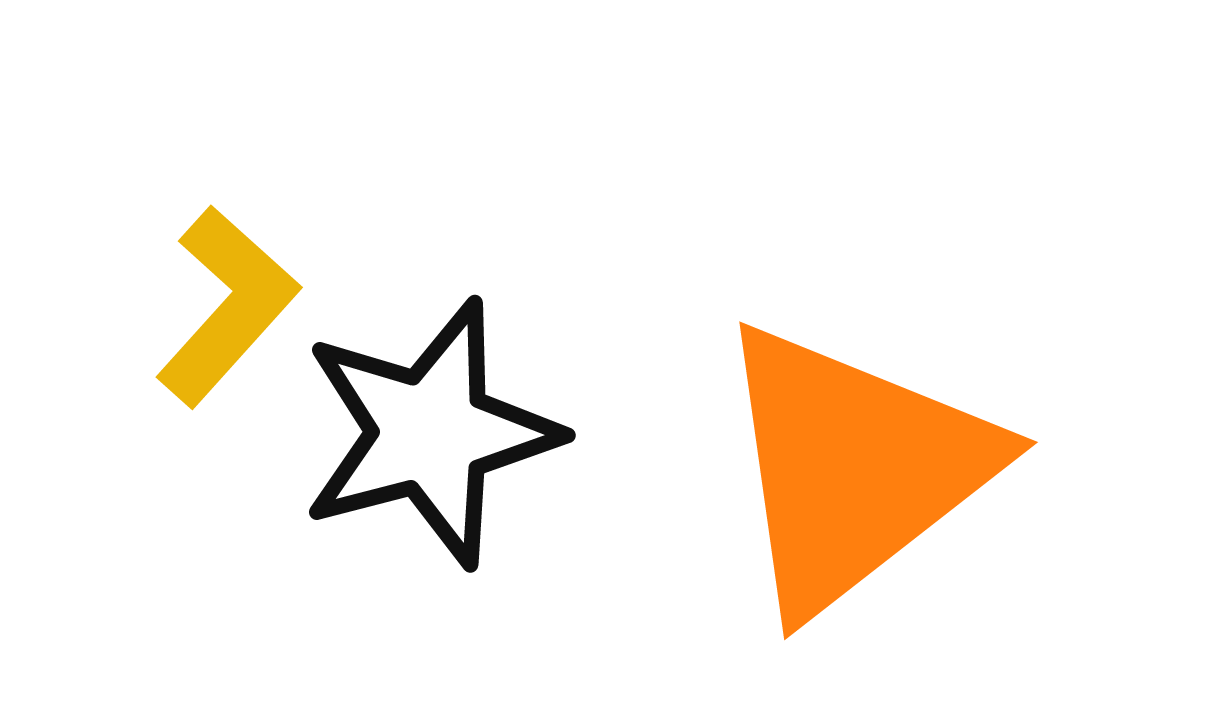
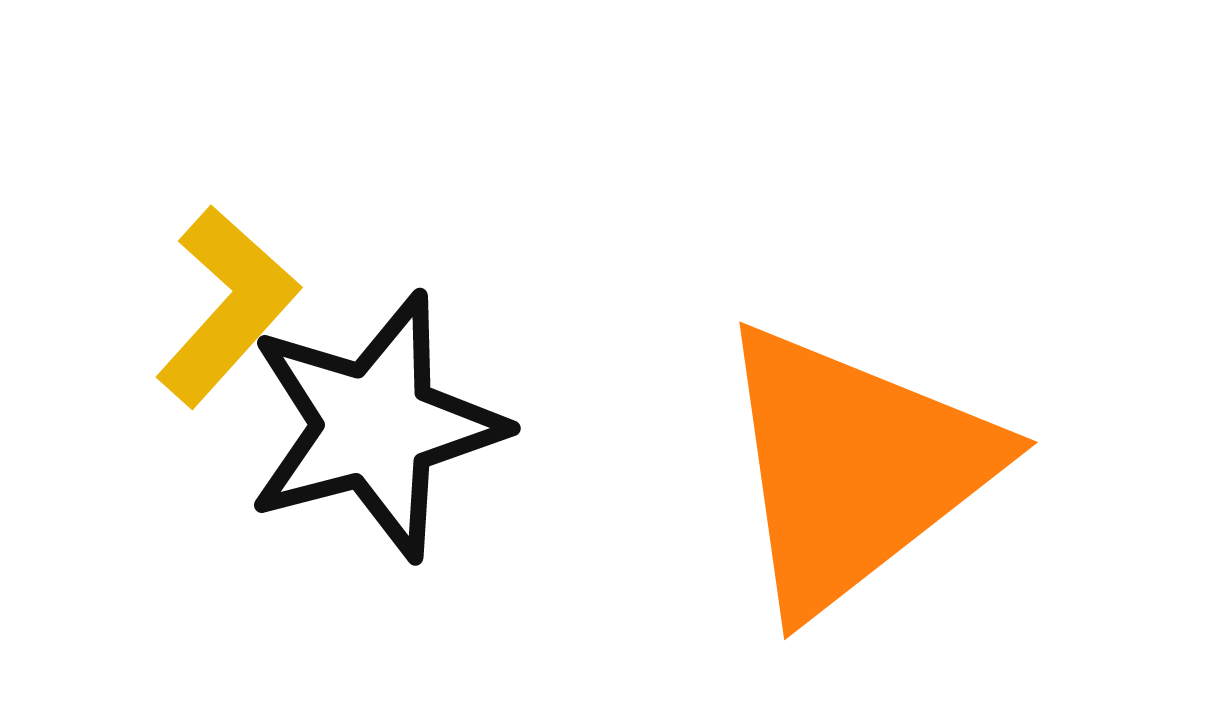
black star: moved 55 px left, 7 px up
